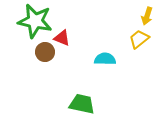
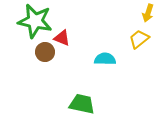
yellow arrow: moved 1 px right, 3 px up
